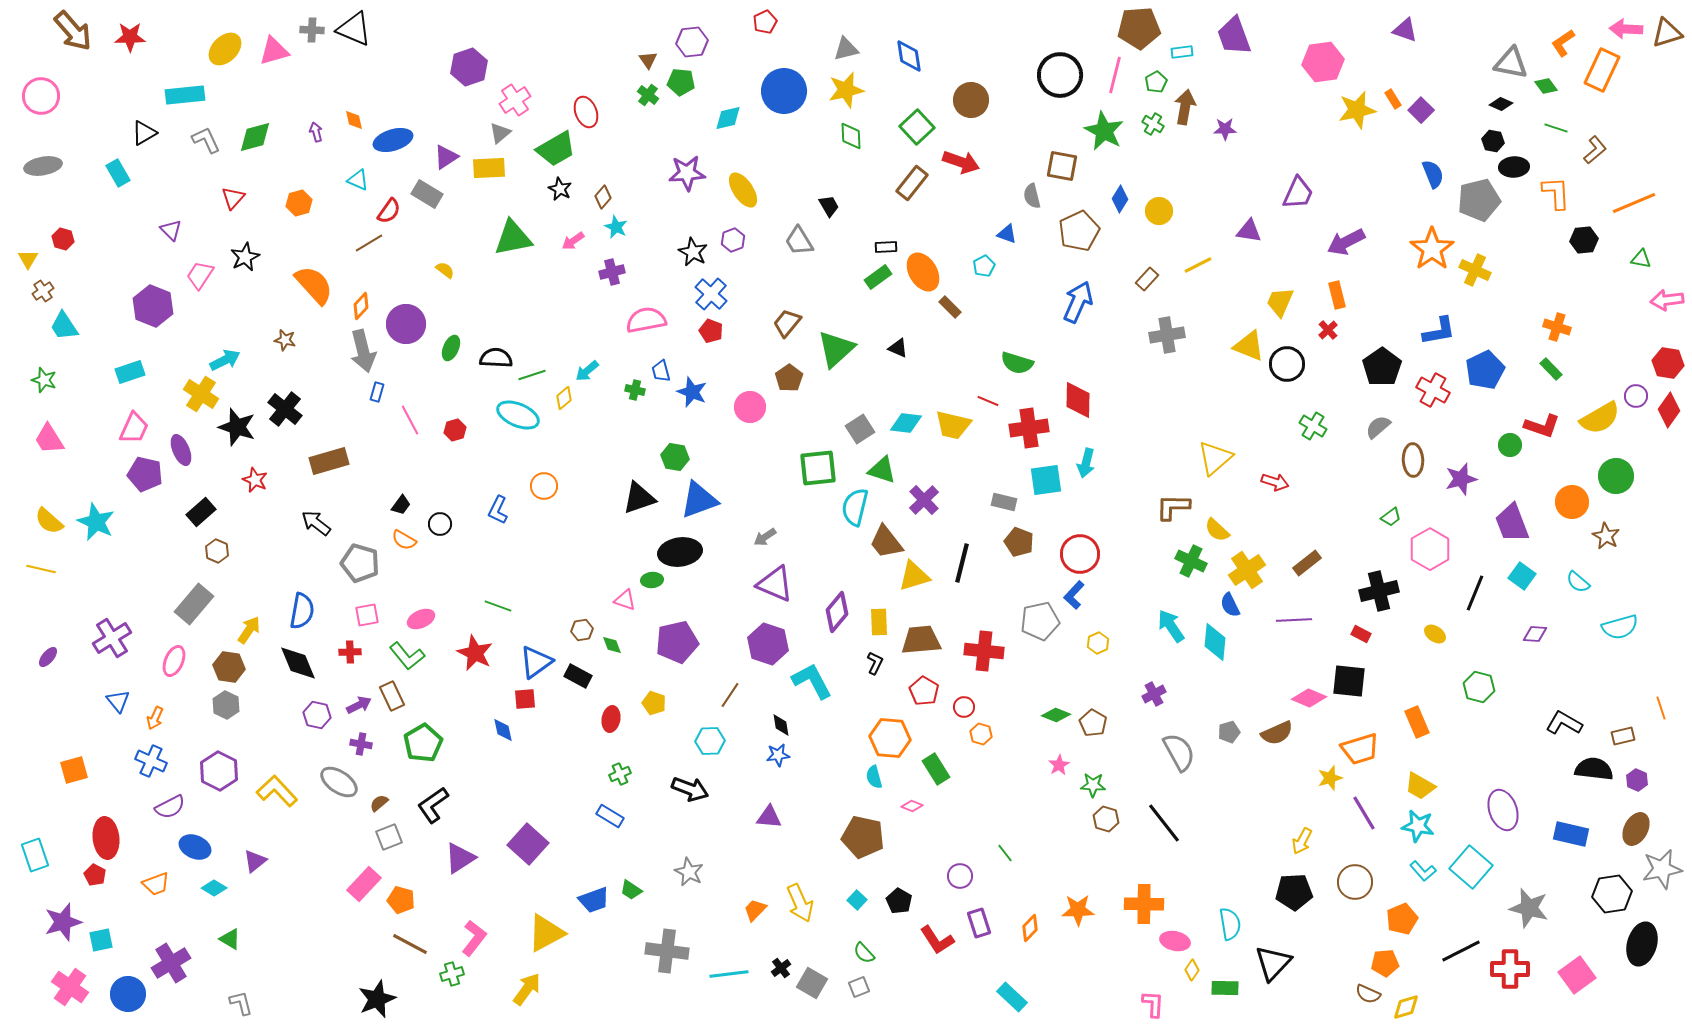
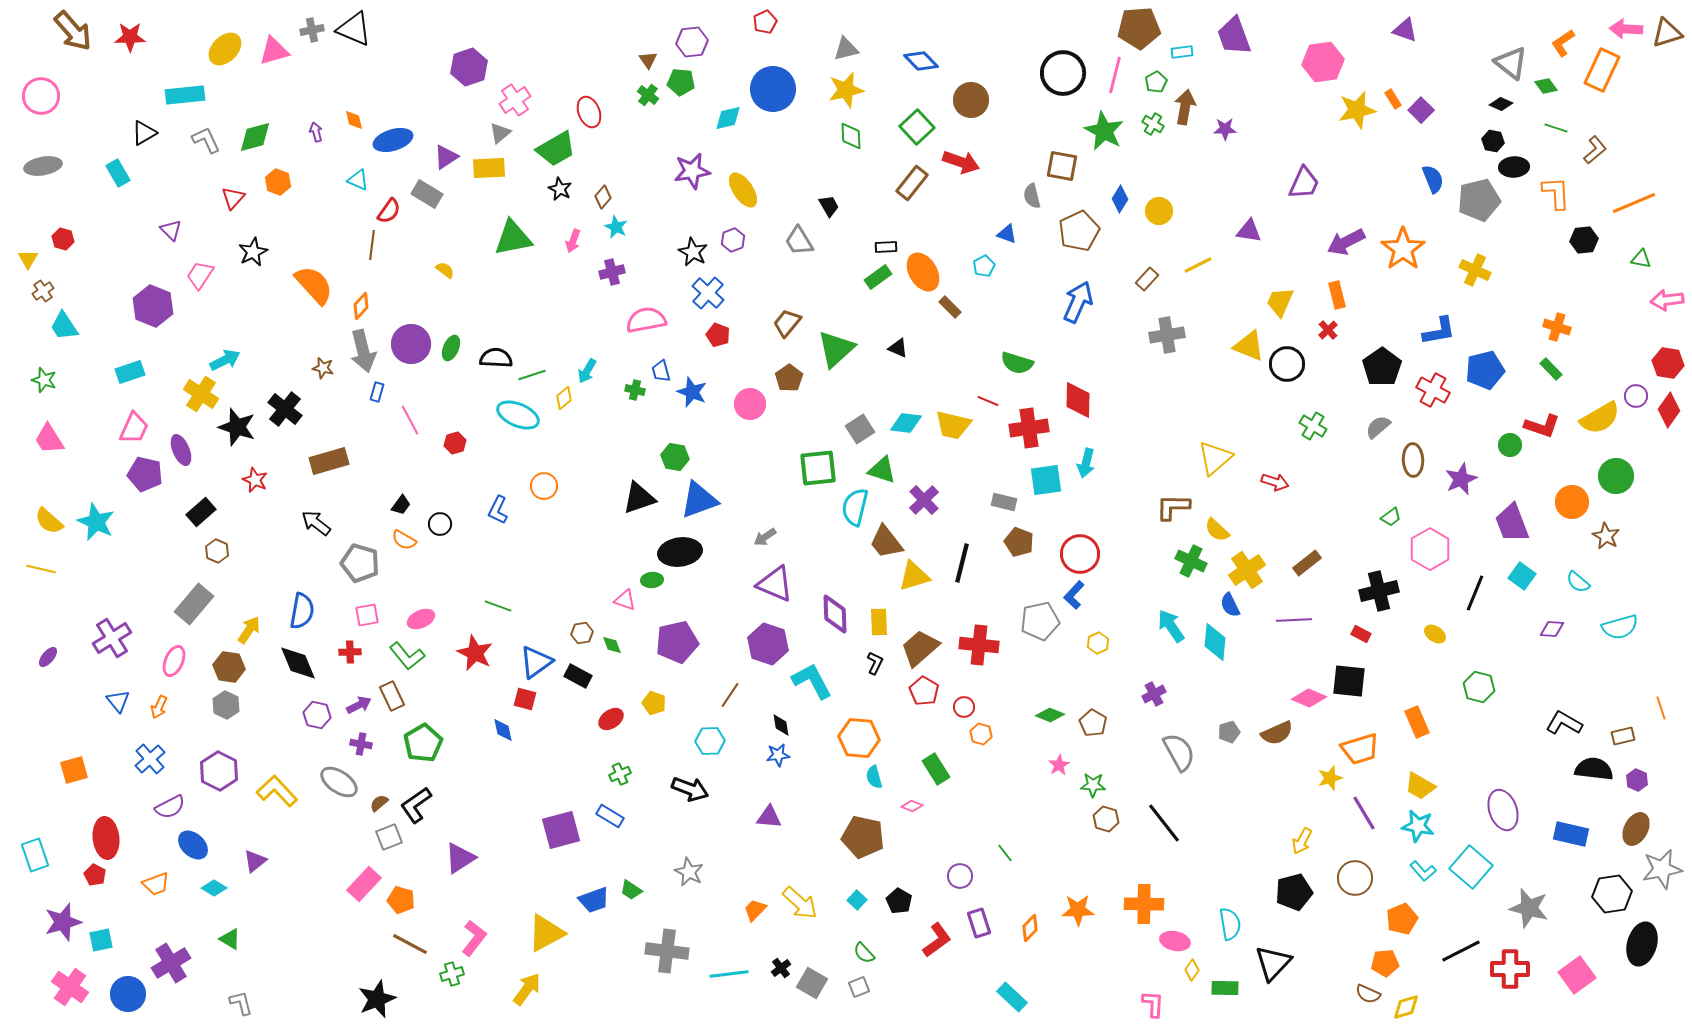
gray cross at (312, 30): rotated 15 degrees counterclockwise
blue diamond at (909, 56): moved 12 px right, 5 px down; rotated 36 degrees counterclockwise
gray triangle at (1511, 63): rotated 27 degrees clockwise
black circle at (1060, 75): moved 3 px right, 2 px up
blue circle at (784, 91): moved 11 px left, 2 px up
red ellipse at (586, 112): moved 3 px right
purple star at (687, 173): moved 5 px right, 2 px up; rotated 6 degrees counterclockwise
blue semicircle at (1433, 174): moved 5 px down
purple trapezoid at (1298, 193): moved 6 px right, 10 px up
orange hexagon at (299, 203): moved 21 px left, 21 px up; rotated 25 degrees counterclockwise
pink arrow at (573, 241): rotated 35 degrees counterclockwise
brown line at (369, 243): moved 3 px right, 2 px down; rotated 52 degrees counterclockwise
orange star at (1432, 249): moved 29 px left
black star at (245, 257): moved 8 px right, 5 px up
blue cross at (711, 294): moved 3 px left, 1 px up
purple circle at (406, 324): moved 5 px right, 20 px down
red pentagon at (711, 331): moved 7 px right, 4 px down
brown star at (285, 340): moved 38 px right, 28 px down
blue pentagon at (1485, 370): rotated 12 degrees clockwise
cyan arrow at (587, 371): rotated 20 degrees counterclockwise
pink circle at (750, 407): moved 3 px up
red hexagon at (455, 430): moved 13 px down
purple star at (1461, 479): rotated 8 degrees counterclockwise
purple diamond at (837, 612): moved 2 px left, 2 px down; rotated 42 degrees counterclockwise
brown hexagon at (582, 630): moved 3 px down
purple diamond at (1535, 634): moved 17 px right, 5 px up
brown trapezoid at (921, 640): moved 1 px left, 8 px down; rotated 36 degrees counterclockwise
red cross at (984, 651): moved 5 px left, 6 px up
red square at (525, 699): rotated 20 degrees clockwise
green diamond at (1056, 715): moved 6 px left
orange arrow at (155, 718): moved 4 px right, 11 px up
red ellipse at (611, 719): rotated 45 degrees clockwise
orange hexagon at (890, 738): moved 31 px left
blue cross at (151, 761): moved 1 px left, 2 px up; rotated 24 degrees clockwise
black L-shape at (433, 805): moved 17 px left
purple square at (528, 844): moved 33 px right, 14 px up; rotated 33 degrees clockwise
blue ellipse at (195, 847): moved 2 px left, 2 px up; rotated 20 degrees clockwise
brown circle at (1355, 882): moved 4 px up
black pentagon at (1294, 892): rotated 12 degrees counterclockwise
yellow arrow at (800, 903): rotated 24 degrees counterclockwise
red L-shape at (937, 940): rotated 93 degrees counterclockwise
